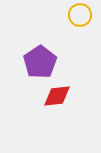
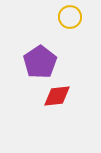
yellow circle: moved 10 px left, 2 px down
